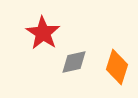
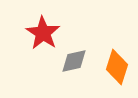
gray diamond: moved 1 px up
